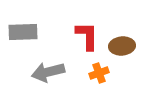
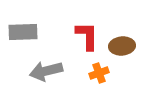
gray arrow: moved 2 px left, 1 px up
